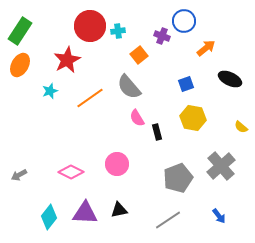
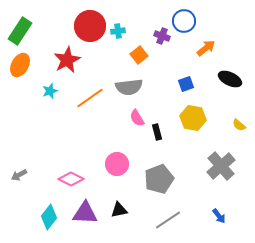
gray semicircle: rotated 56 degrees counterclockwise
yellow semicircle: moved 2 px left, 2 px up
pink diamond: moved 7 px down
gray pentagon: moved 19 px left, 1 px down
